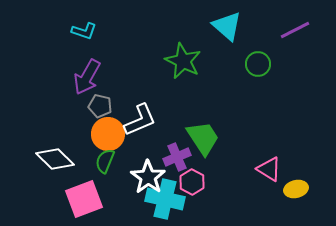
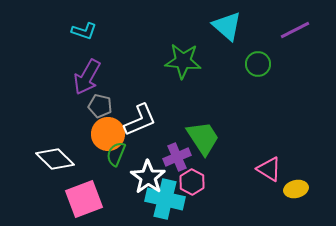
green star: rotated 21 degrees counterclockwise
green semicircle: moved 11 px right, 7 px up
